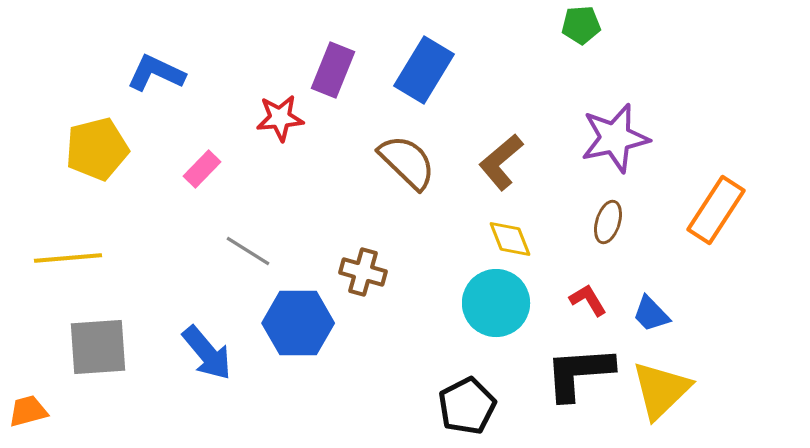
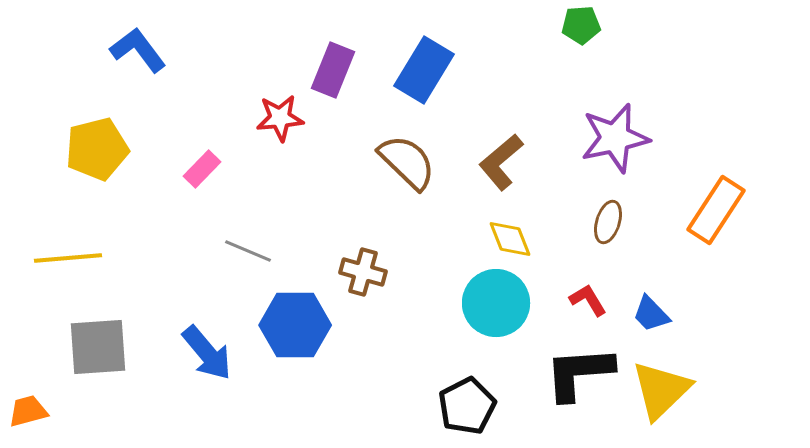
blue L-shape: moved 18 px left, 23 px up; rotated 28 degrees clockwise
gray line: rotated 9 degrees counterclockwise
blue hexagon: moved 3 px left, 2 px down
